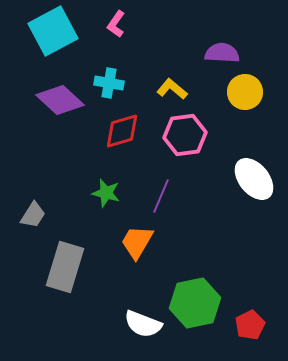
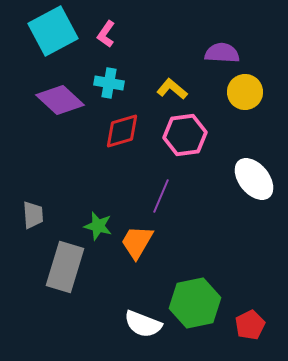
pink L-shape: moved 10 px left, 10 px down
green star: moved 8 px left, 33 px down
gray trapezoid: rotated 36 degrees counterclockwise
